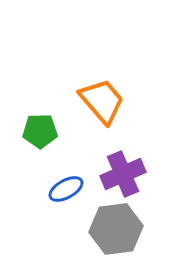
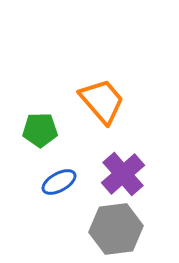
green pentagon: moved 1 px up
purple cross: rotated 18 degrees counterclockwise
blue ellipse: moved 7 px left, 7 px up
